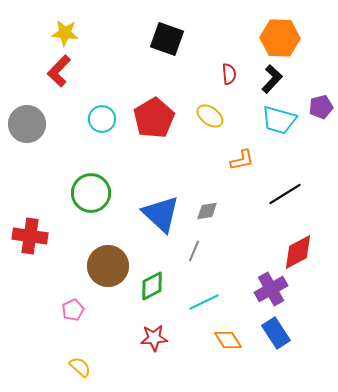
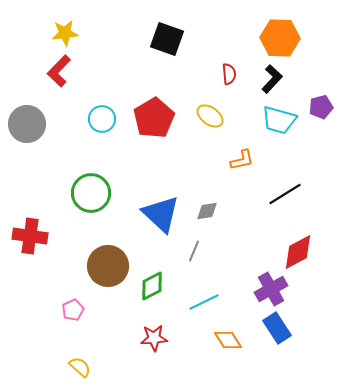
yellow star: rotated 12 degrees counterclockwise
blue rectangle: moved 1 px right, 5 px up
